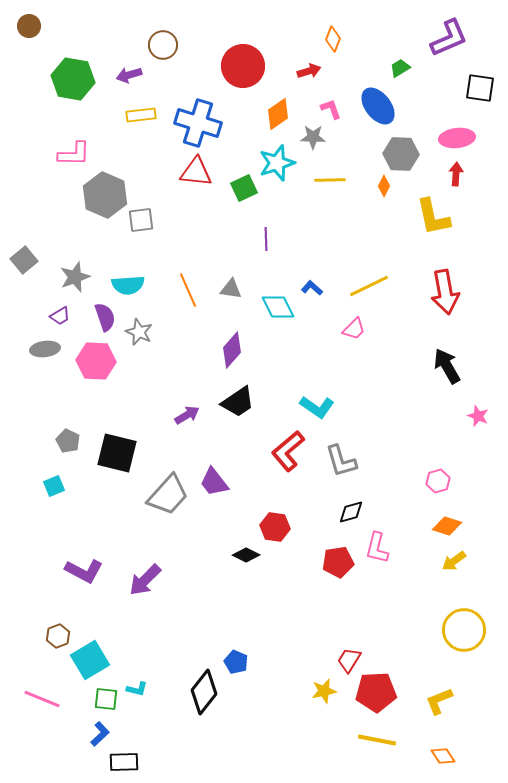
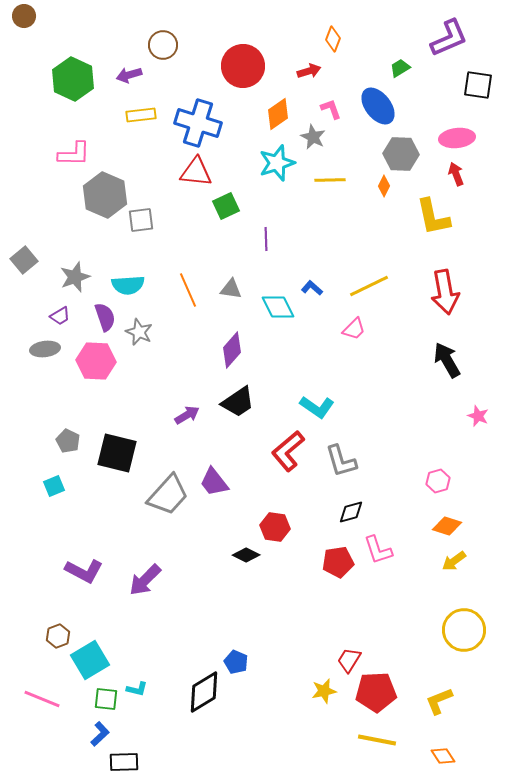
brown circle at (29, 26): moved 5 px left, 10 px up
green hexagon at (73, 79): rotated 15 degrees clockwise
black square at (480, 88): moved 2 px left, 3 px up
gray star at (313, 137): rotated 25 degrees clockwise
red arrow at (456, 174): rotated 25 degrees counterclockwise
green square at (244, 188): moved 18 px left, 18 px down
black arrow at (447, 366): moved 6 px up
pink L-shape at (377, 548): moved 1 px right, 2 px down; rotated 32 degrees counterclockwise
black diamond at (204, 692): rotated 21 degrees clockwise
